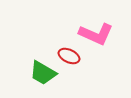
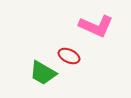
pink L-shape: moved 8 px up
